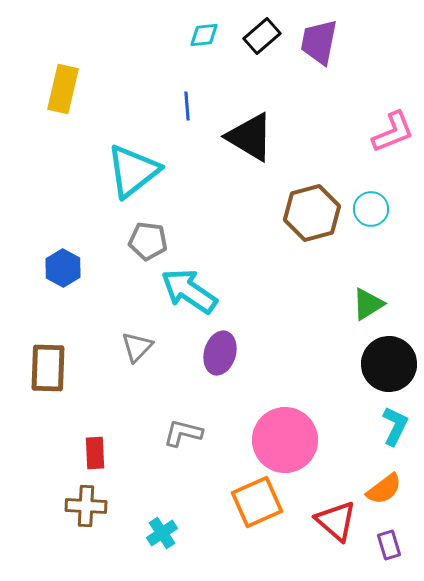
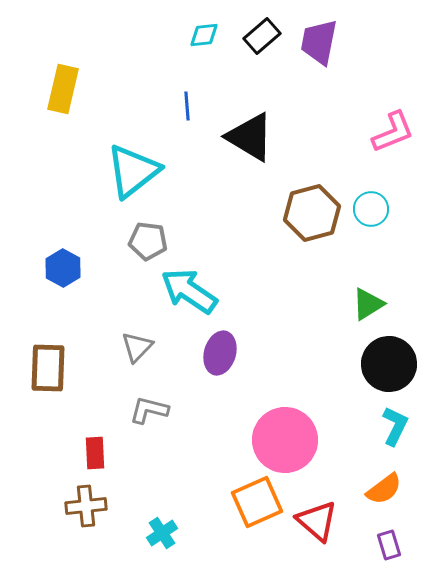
gray L-shape: moved 34 px left, 23 px up
brown cross: rotated 9 degrees counterclockwise
red triangle: moved 19 px left
